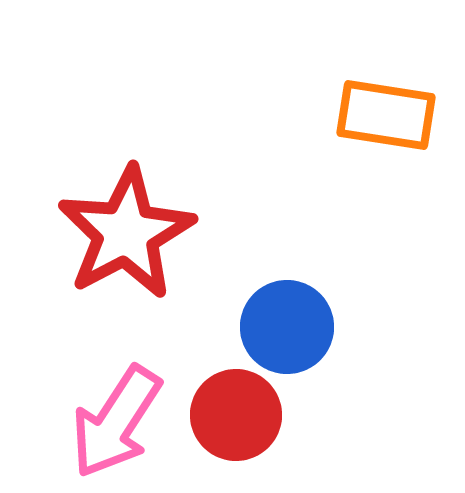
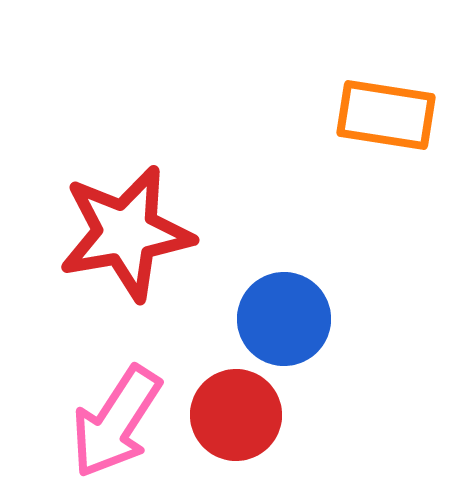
red star: rotated 18 degrees clockwise
blue circle: moved 3 px left, 8 px up
